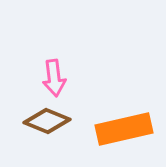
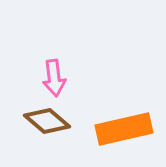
brown diamond: rotated 18 degrees clockwise
